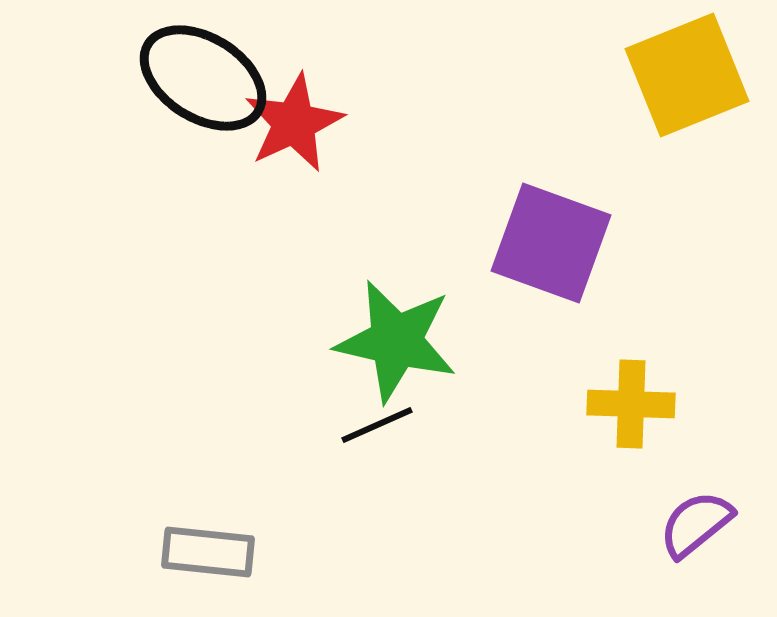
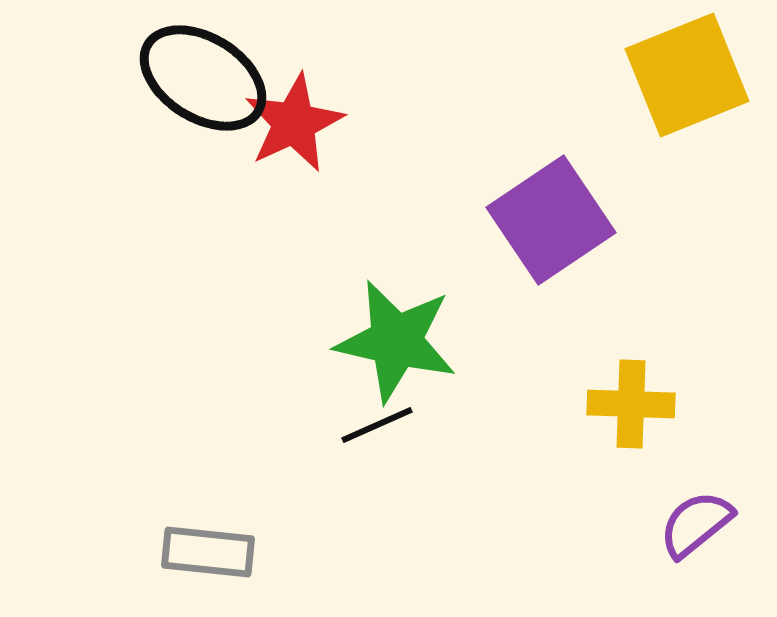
purple square: moved 23 px up; rotated 36 degrees clockwise
